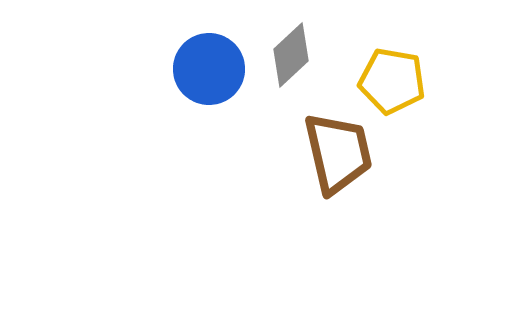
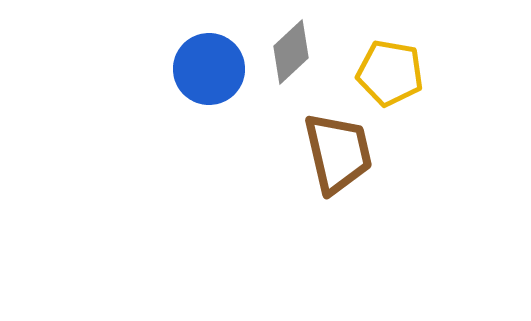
gray diamond: moved 3 px up
yellow pentagon: moved 2 px left, 8 px up
